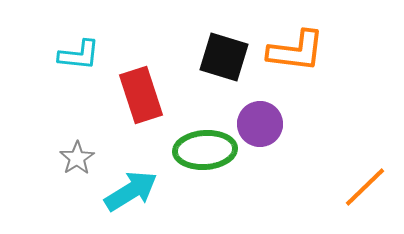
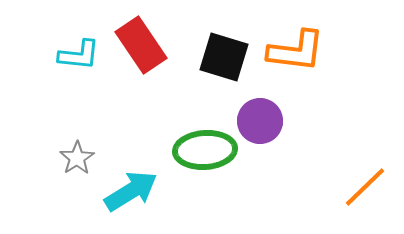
red rectangle: moved 50 px up; rotated 16 degrees counterclockwise
purple circle: moved 3 px up
